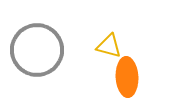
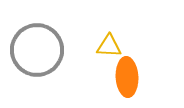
yellow triangle: rotated 12 degrees counterclockwise
